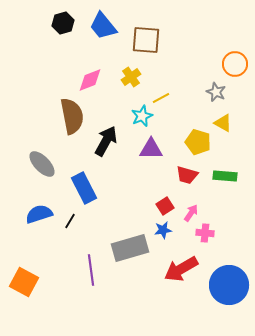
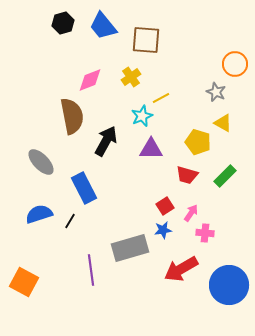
gray ellipse: moved 1 px left, 2 px up
green rectangle: rotated 50 degrees counterclockwise
